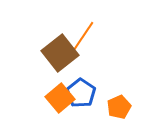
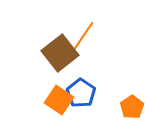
orange square: moved 1 px left, 2 px down; rotated 16 degrees counterclockwise
orange pentagon: moved 13 px right; rotated 10 degrees counterclockwise
